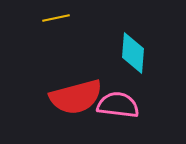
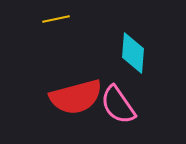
yellow line: moved 1 px down
pink semicircle: rotated 132 degrees counterclockwise
